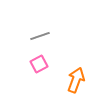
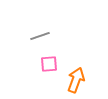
pink square: moved 10 px right; rotated 24 degrees clockwise
